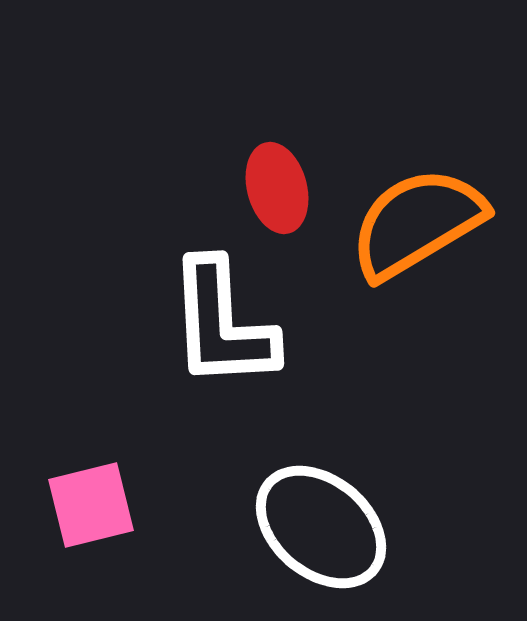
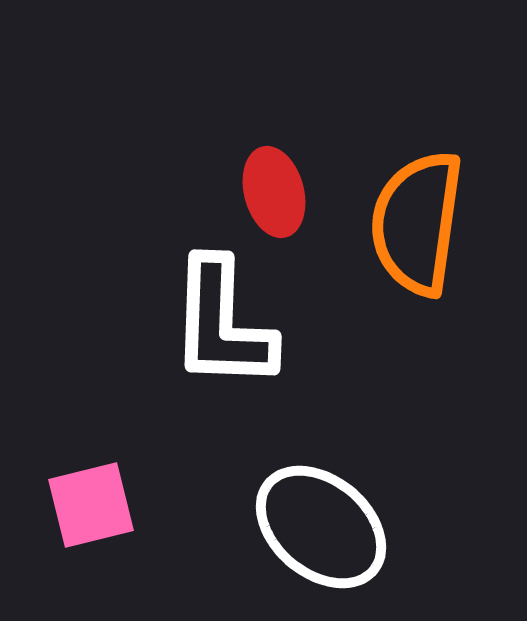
red ellipse: moved 3 px left, 4 px down
orange semicircle: rotated 51 degrees counterclockwise
white L-shape: rotated 5 degrees clockwise
